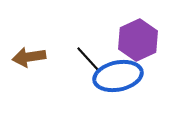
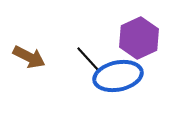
purple hexagon: moved 1 px right, 2 px up
brown arrow: rotated 144 degrees counterclockwise
